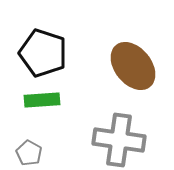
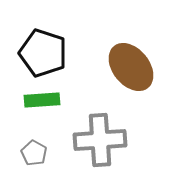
brown ellipse: moved 2 px left, 1 px down
gray cross: moved 19 px left; rotated 12 degrees counterclockwise
gray pentagon: moved 5 px right
